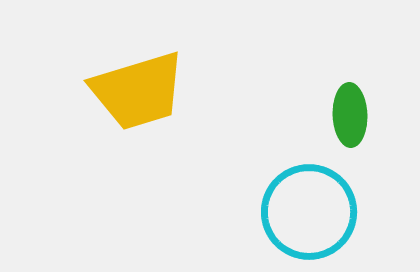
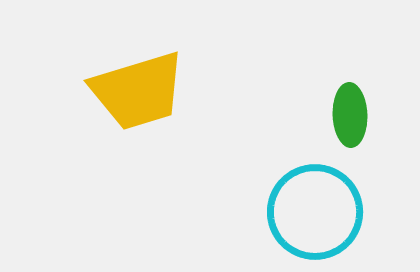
cyan circle: moved 6 px right
